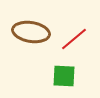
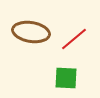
green square: moved 2 px right, 2 px down
